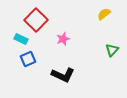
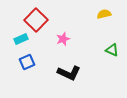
yellow semicircle: rotated 24 degrees clockwise
cyan rectangle: rotated 48 degrees counterclockwise
green triangle: rotated 48 degrees counterclockwise
blue square: moved 1 px left, 3 px down
black L-shape: moved 6 px right, 2 px up
